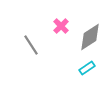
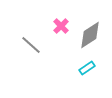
gray diamond: moved 2 px up
gray line: rotated 15 degrees counterclockwise
